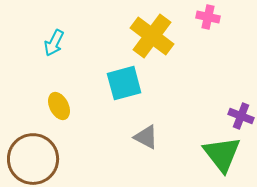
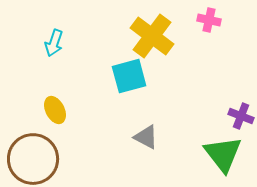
pink cross: moved 1 px right, 3 px down
cyan arrow: rotated 8 degrees counterclockwise
cyan square: moved 5 px right, 7 px up
yellow ellipse: moved 4 px left, 4 px down
green triangle: moved 1 px right
